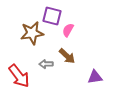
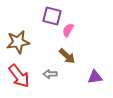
brown star: moved 14 px left, 9 px down
gray arrow: moved 4 px right, 10 px down
